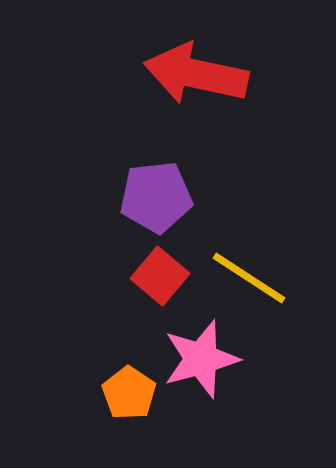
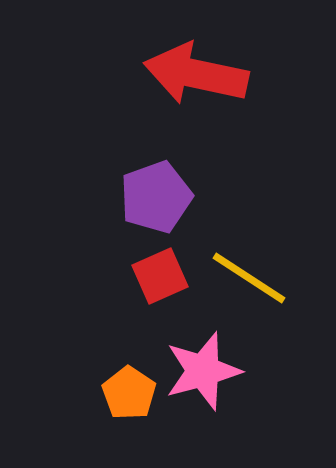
purple pentagon: rotated 14 degrees counterclockwise
red square: rotated 26 degrees clockwise
pink star: moved 2 px right, 12 px down
